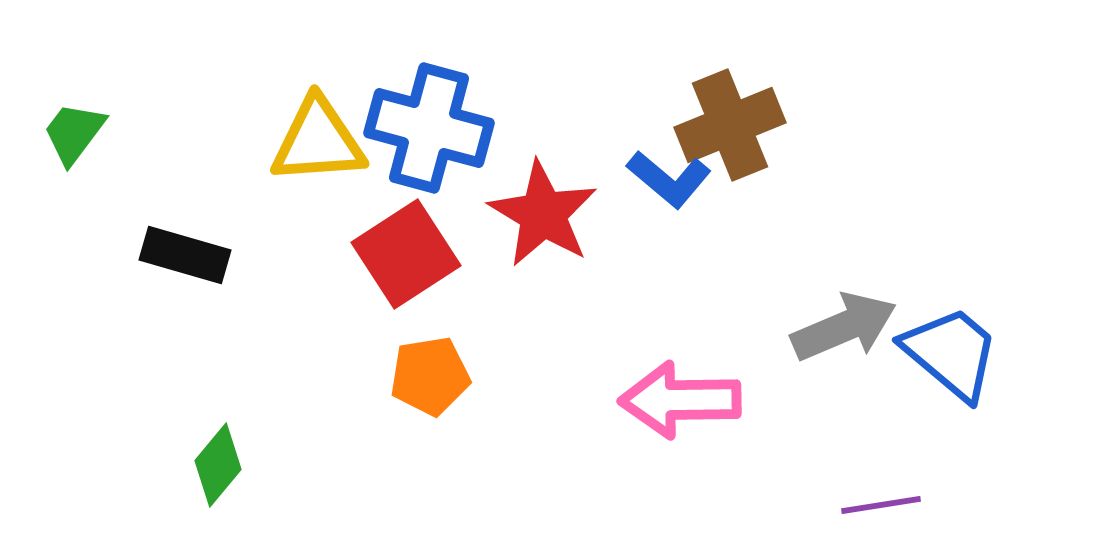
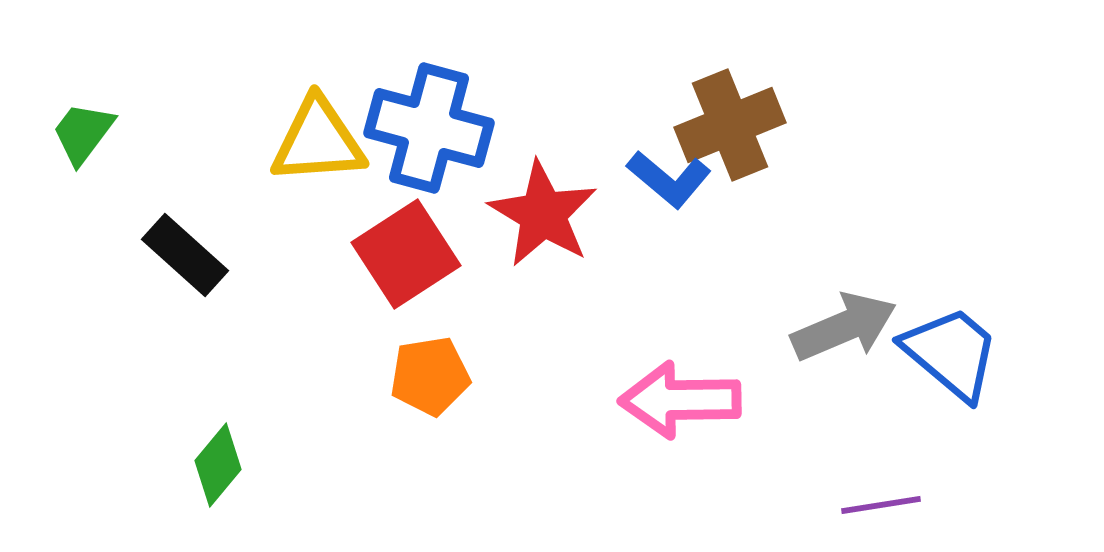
green trapezoid: moved 9 px right
black rectangle: rotated 26 degrees clockwise
